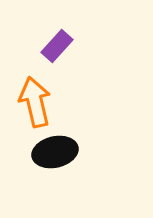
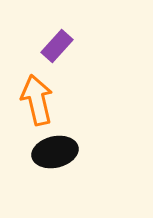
orange arrow: moved 2 px right, 2 px up
